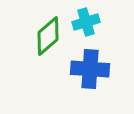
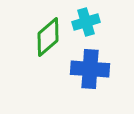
green diamond: moved 1 px down
